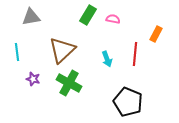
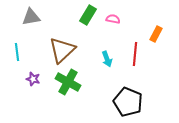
green cross: moved 1 px left, 1 px up
